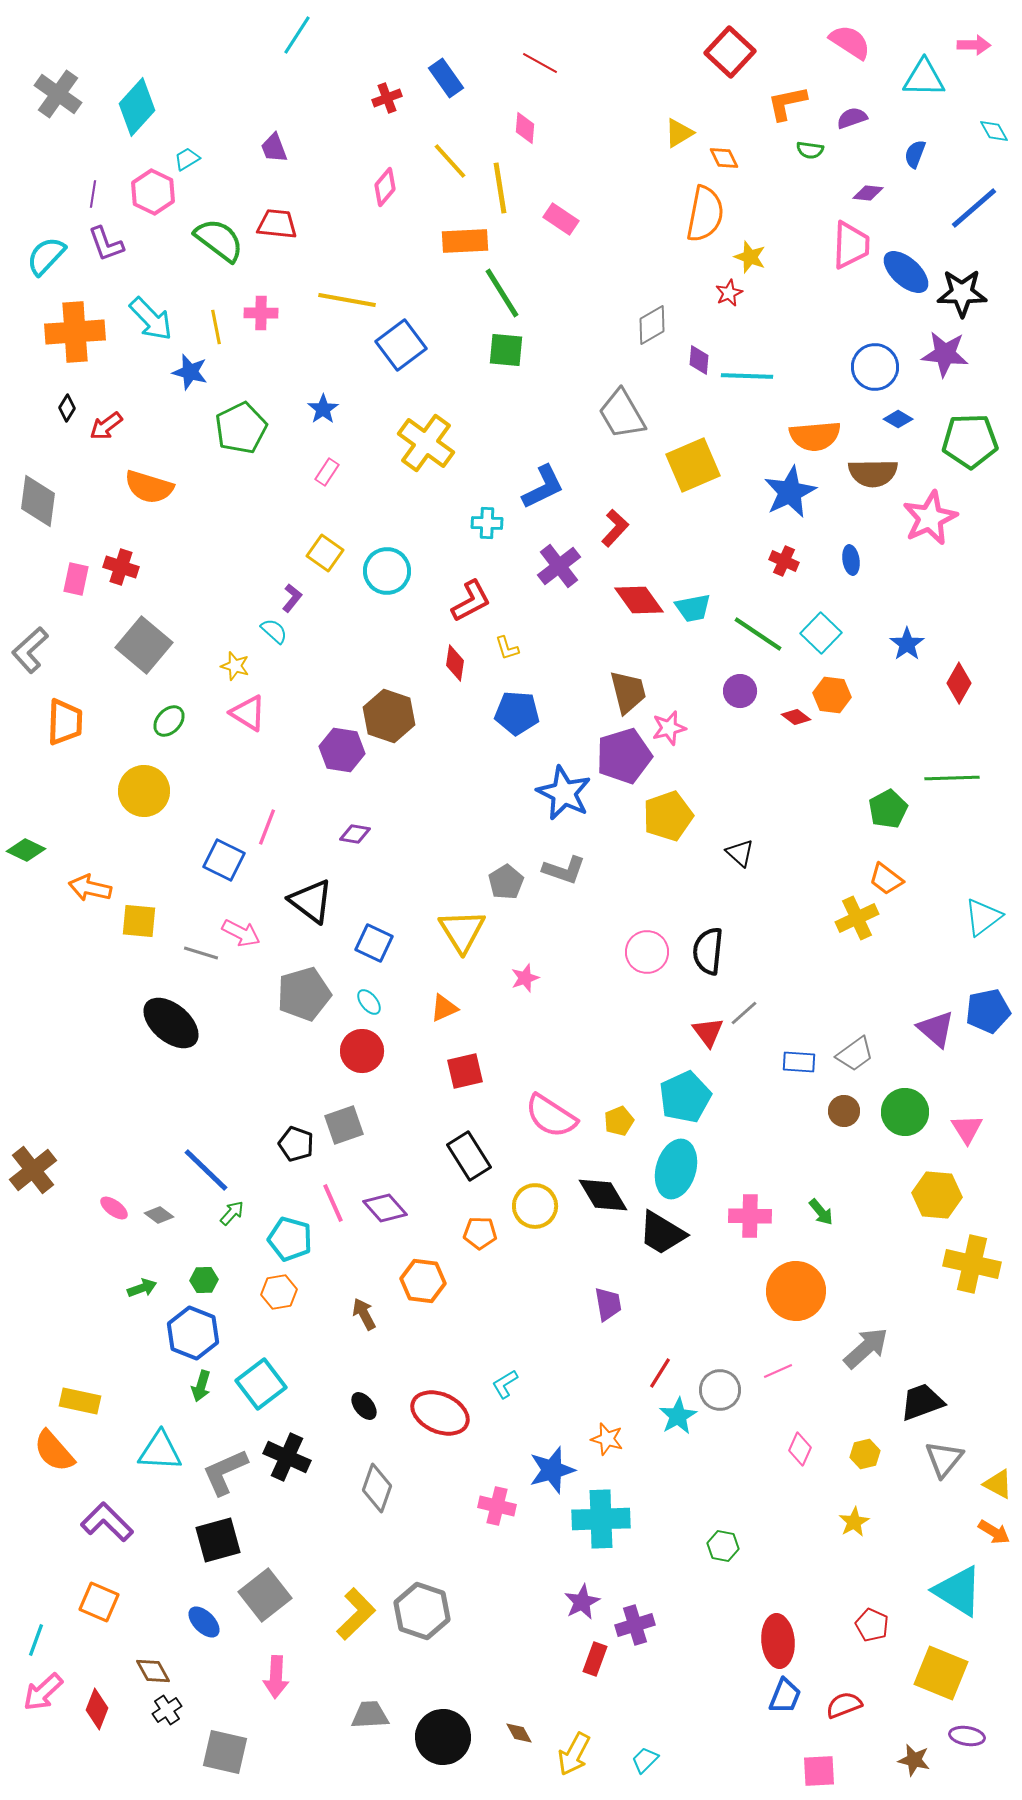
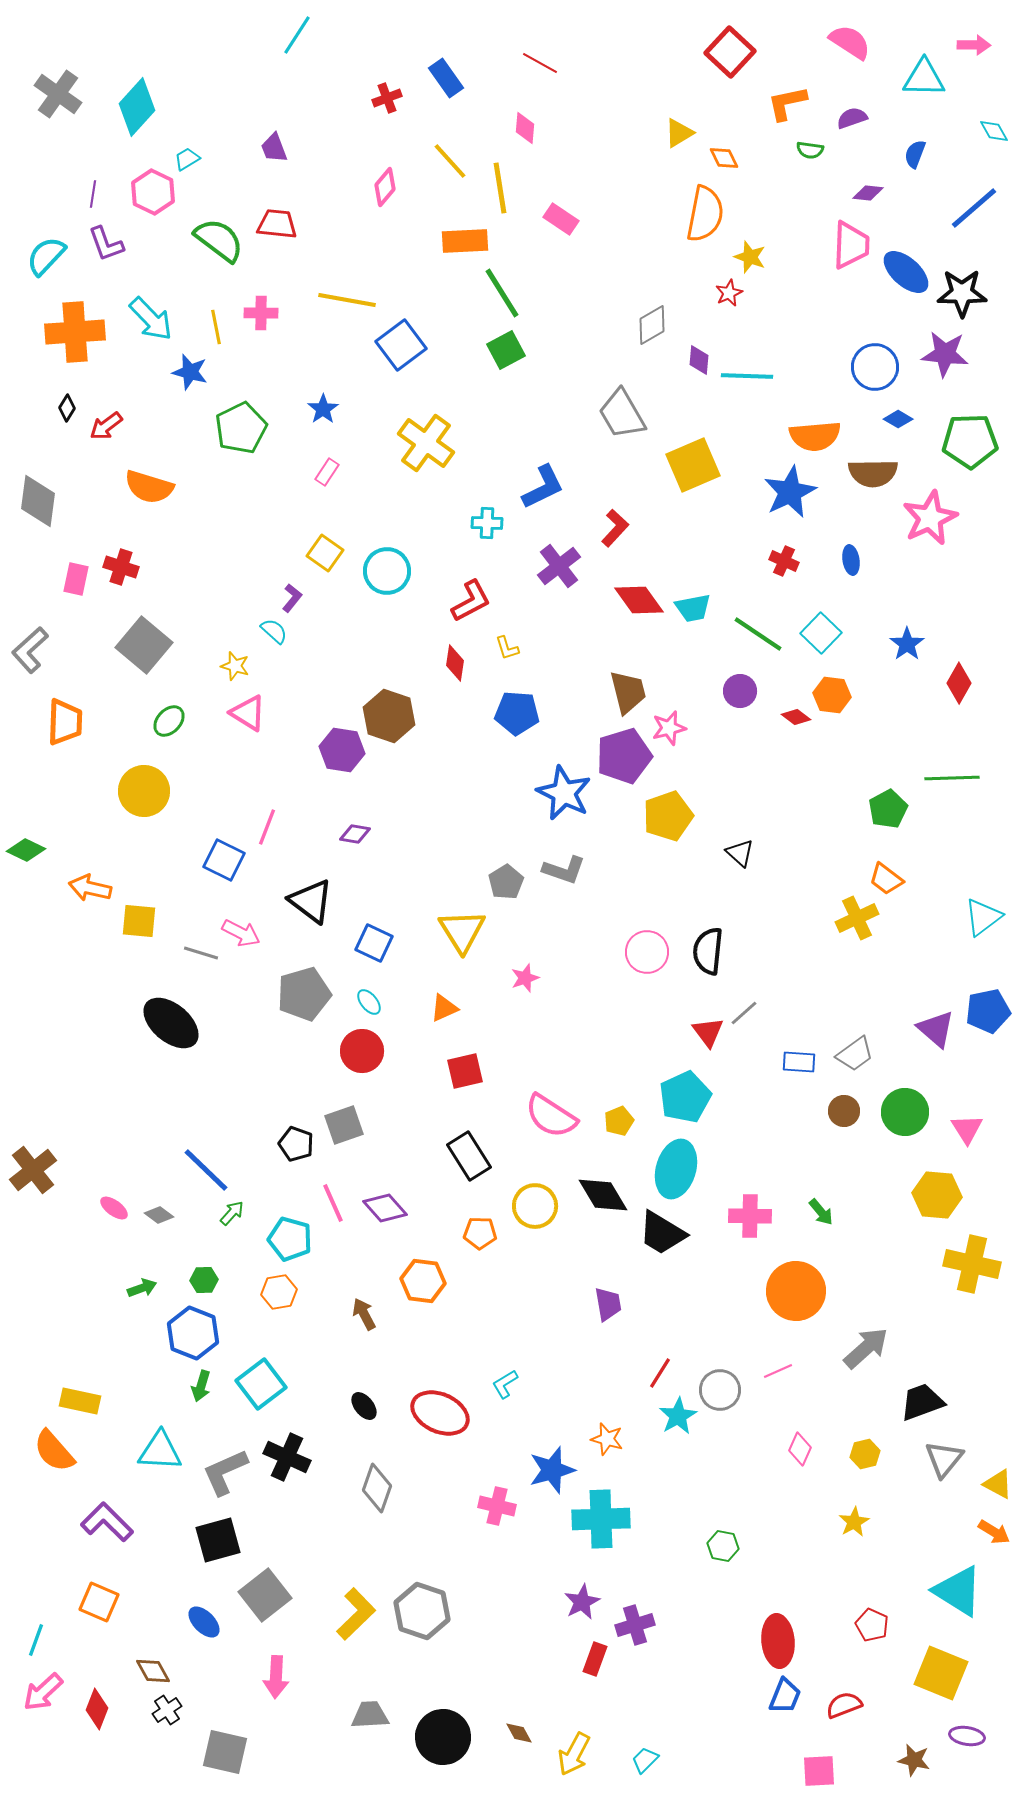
green square at (506, 350): rotated 33 degrees counterclockwise
